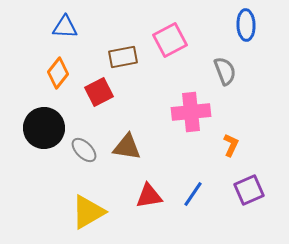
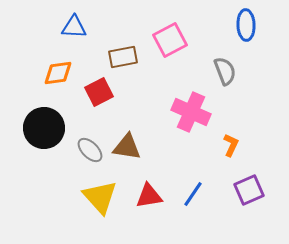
blue triangle: moved 9 px right
orange diamond: rotated 44 degrees clockwise
pink cross: rotated 30 degrees clockwise
gray ellipse: moved 6 px right
yellow triangle: moved 12 px right, 15 px up; rotated 42 degrees counterclockwise
